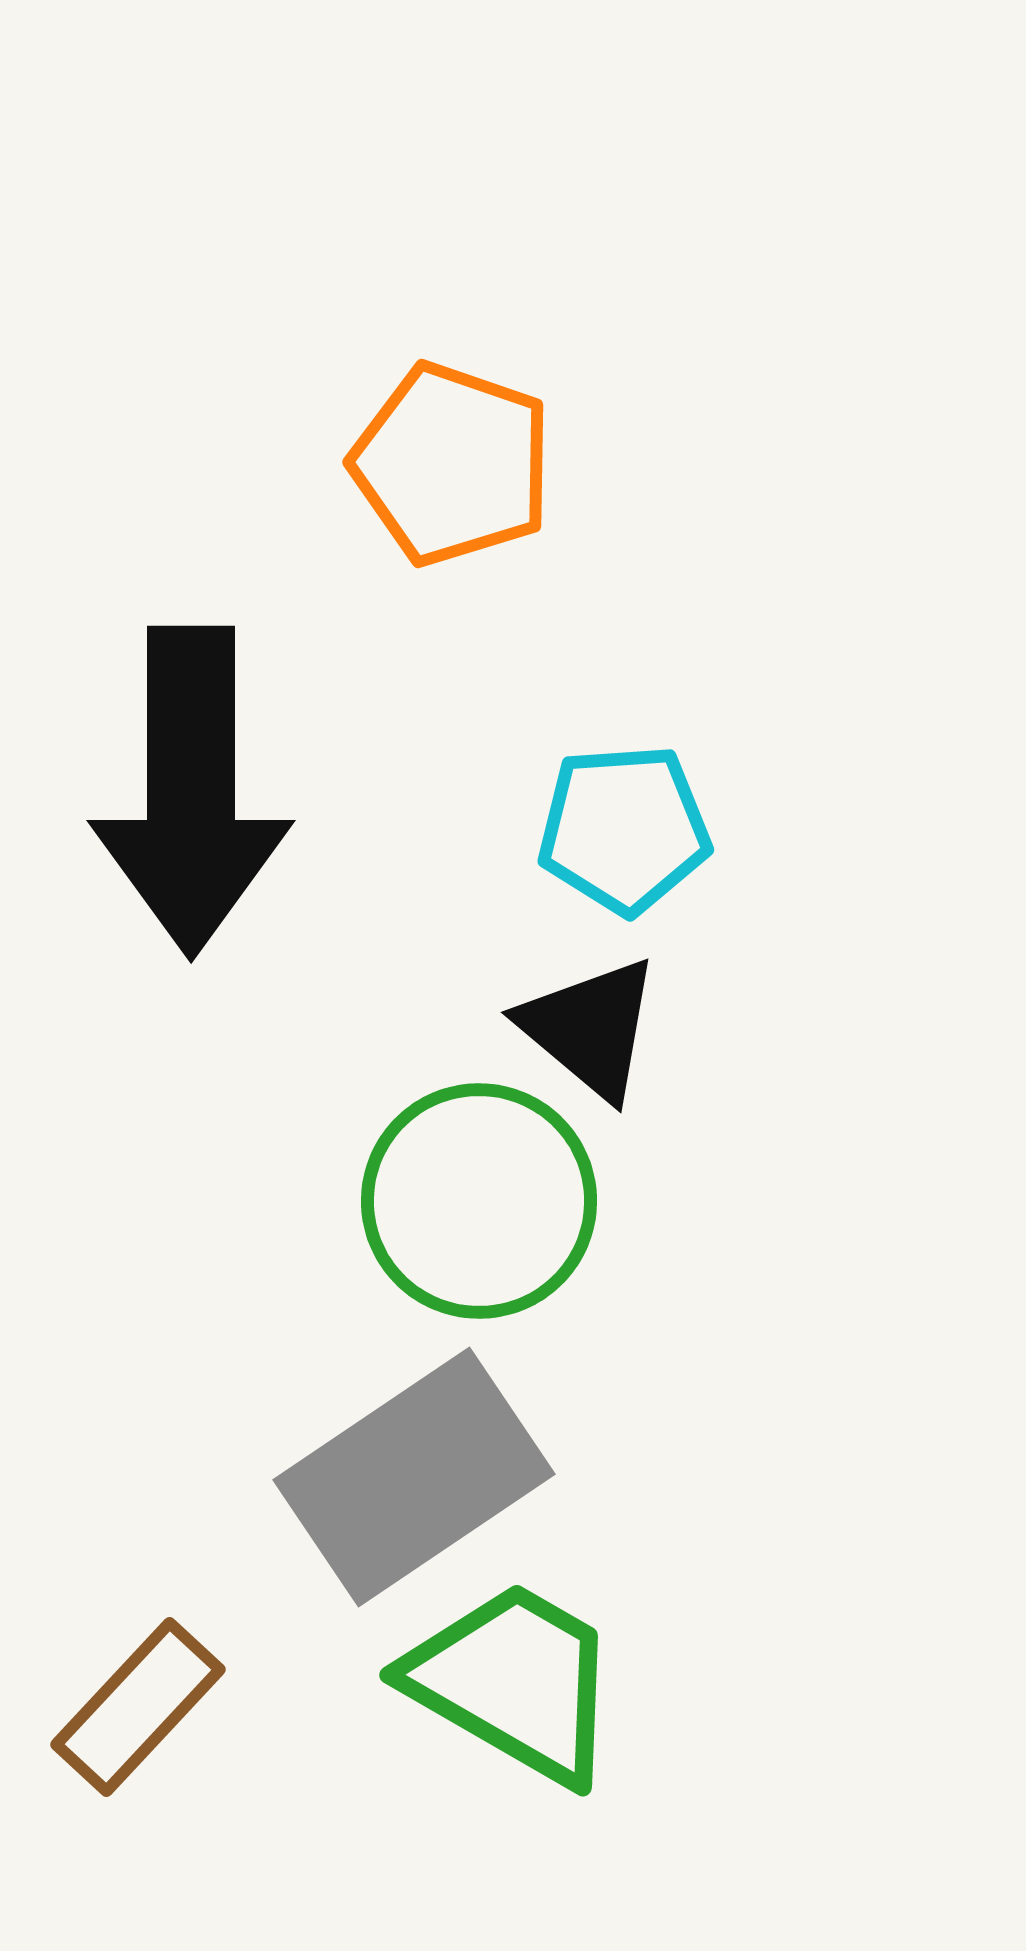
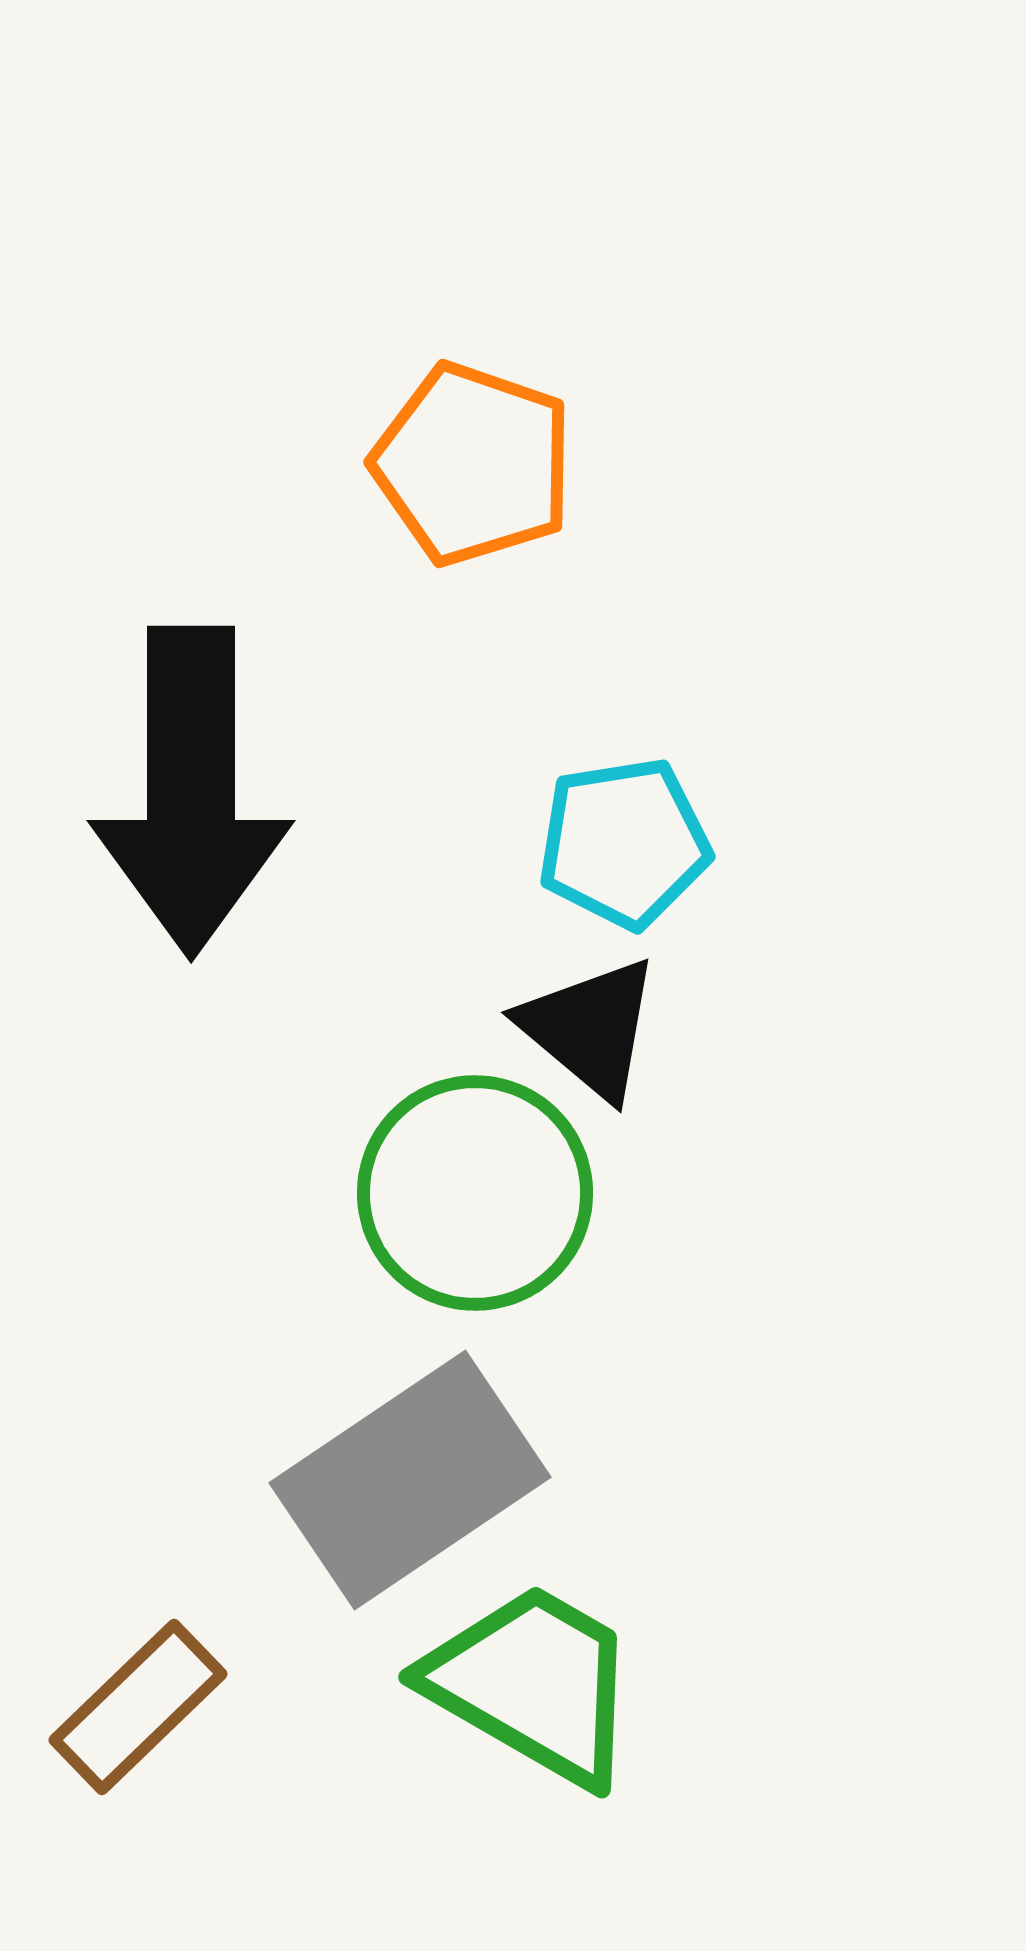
orange pentagon: moved 21 px right
cyan pentagon: moved 14 px down; rotated 5 degrees counterclockwise
green circle: moved 4 px left, 8 px up
gray rectangle: moved 4 px left, 3 px down
green trapezoid: moved 19 px right, 2 px down
brown rectangle: rotated 3 degrees clockwise
